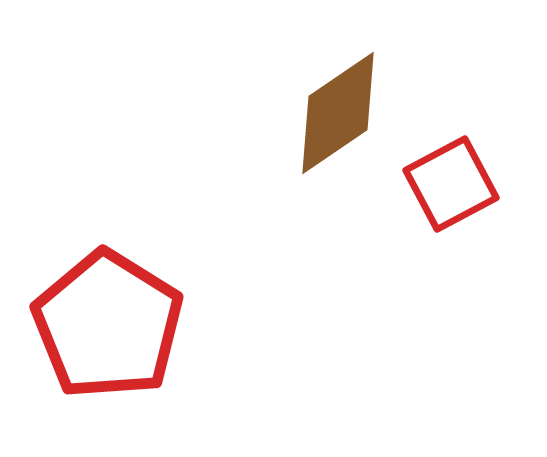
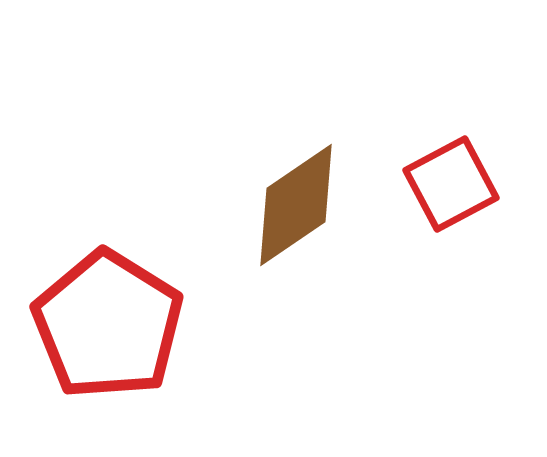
brown diamond: moved 42 px left, 92 px down
